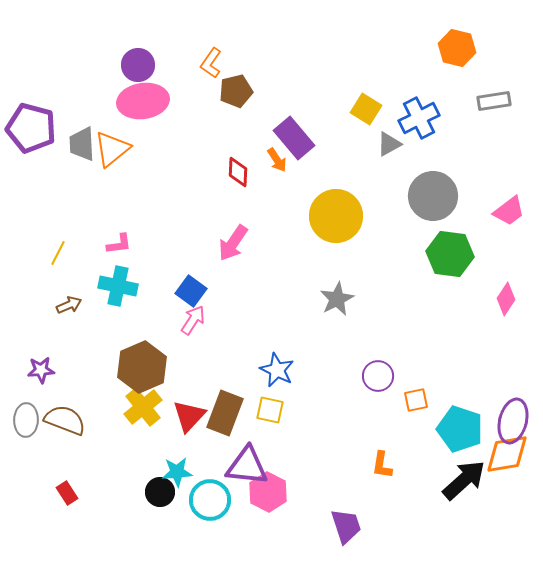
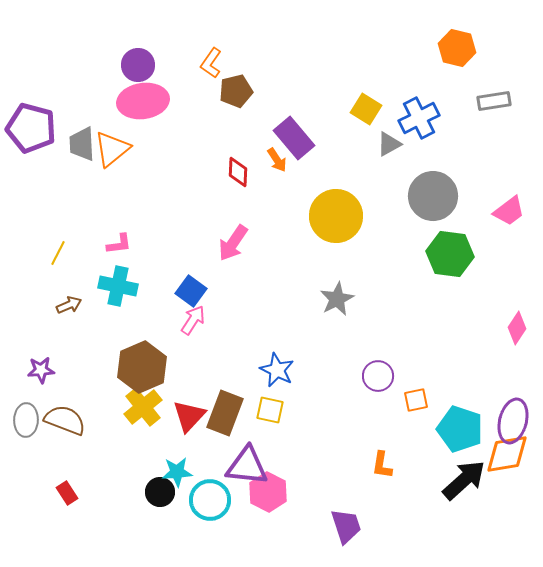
pink diamond at (506, 299): moved 11 px right, 29 px down
